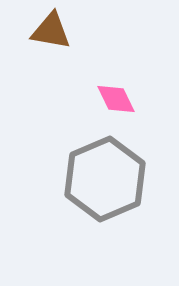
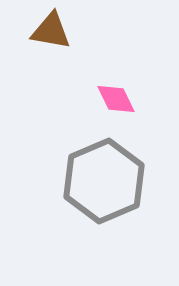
gray hexagon: moved 1 px left, 2 px down
